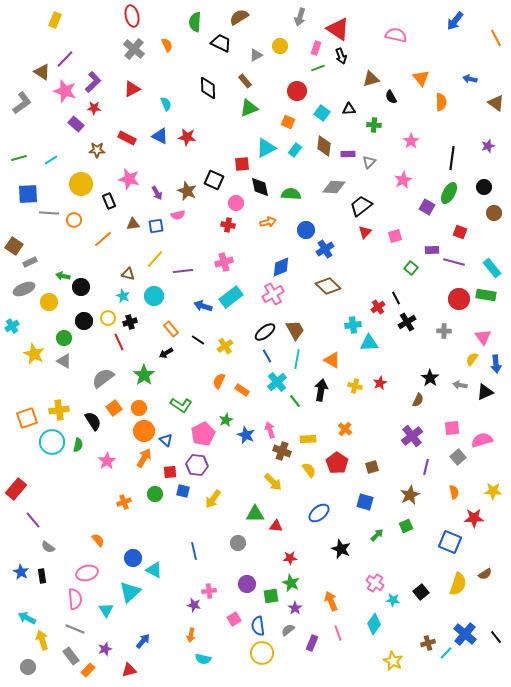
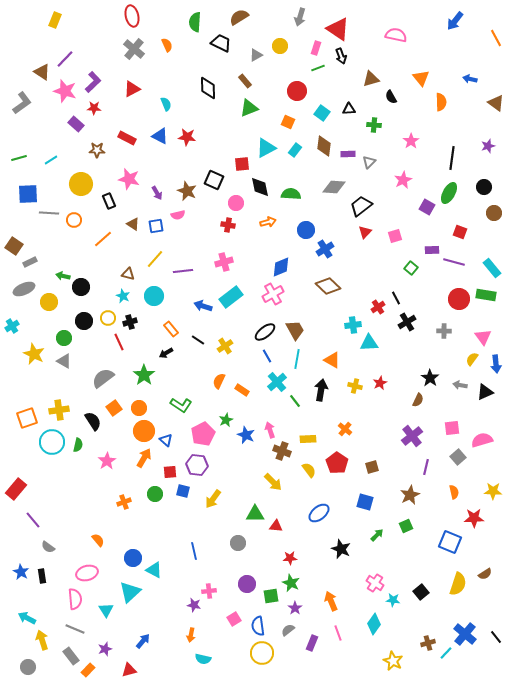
brown triangle at (133, 224): rotated 40 degrees clockwise
